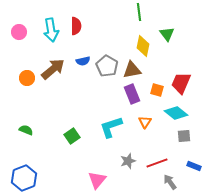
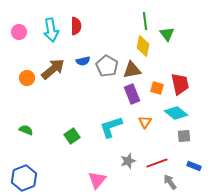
green line: moved 6 px right, 9 px down
red trapezoid: moved 1 px left, 1 px down; rotated 145 degrees clockwise
orange square: moved 2 px up
